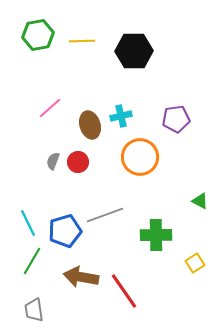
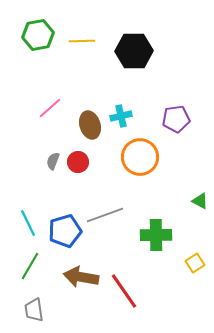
green line: moved 2 px left, 5 px down
